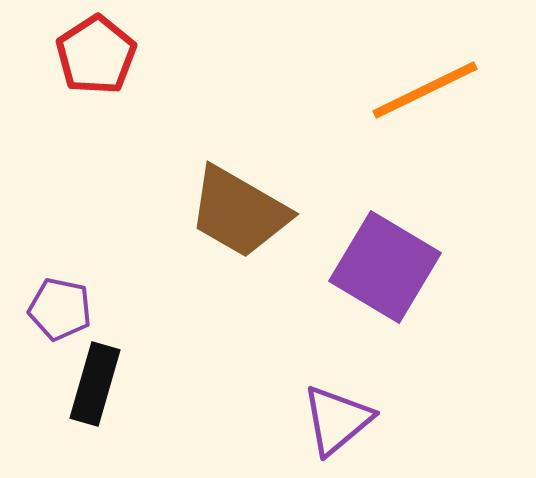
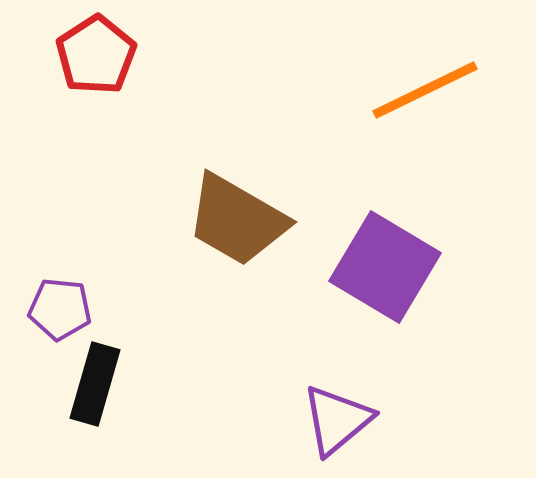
brown trapezoid: moved 2 px left, 8 px down
purple pentagon: rotated 6 degrees counterclockwise
